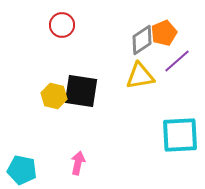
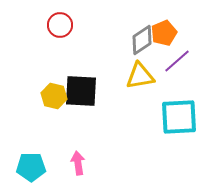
red circle: moved 2 px left
black square: rotated 6 degrees counterclockwise
cyan square: moved 1 px left, 18 px up
pink arrow: rotated 20 degrees counterclockwise
cyan pentagon: moved 9 px right, 3 px up; rotated 12 degrees counterclockwise
